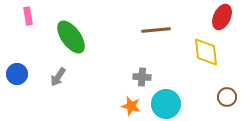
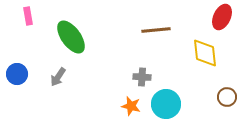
yellow diamond: moved 1 px left, 1 px down
